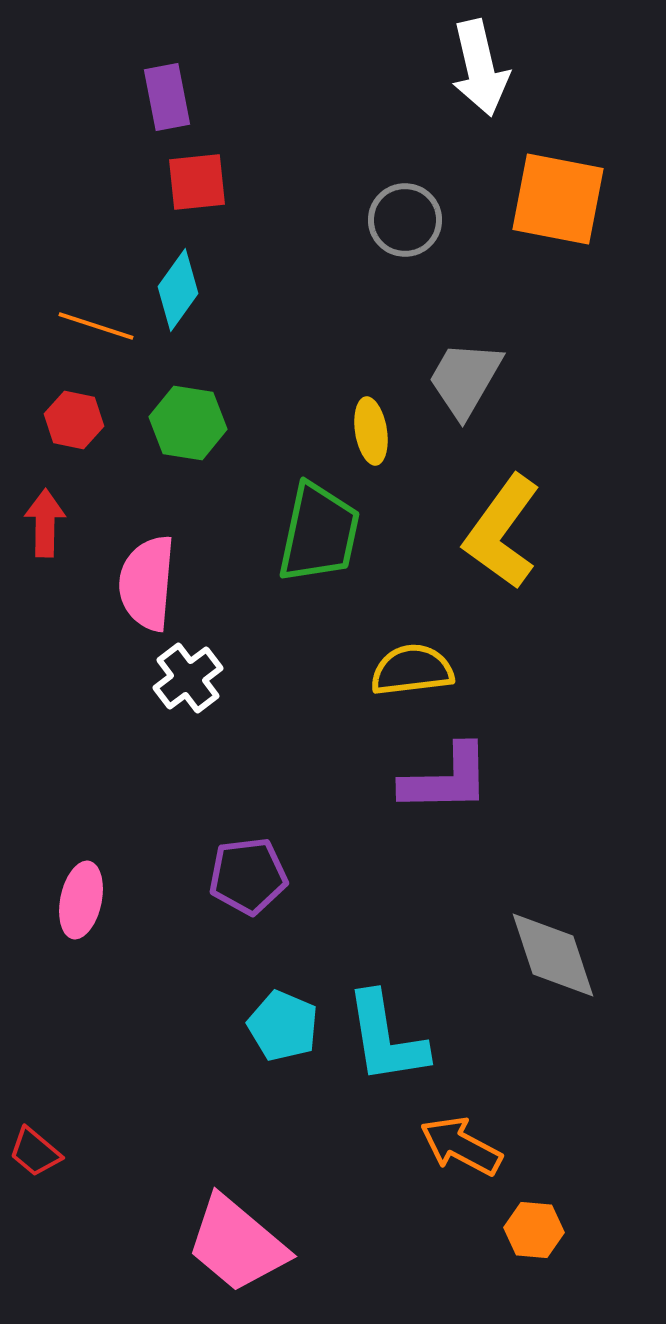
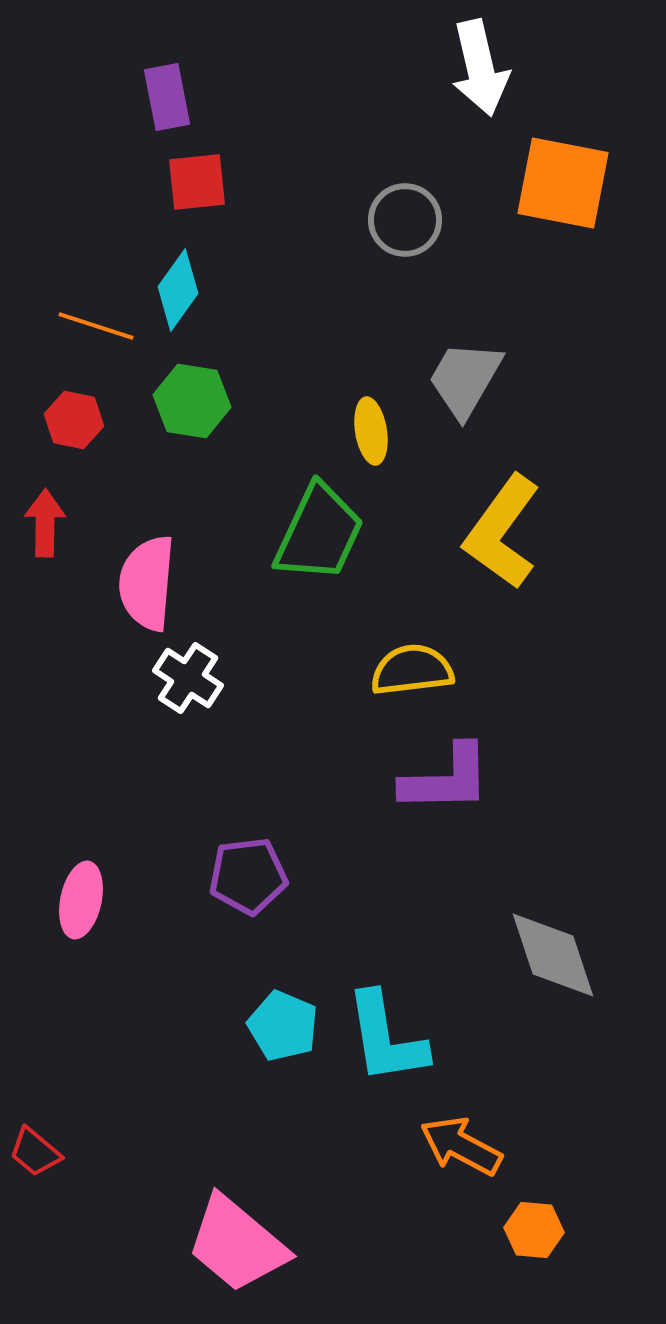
orange square: moved 5 px right, 16 px up
green hexagon: moved 4 px right, 22 px up
green trapezoid: rotated 13 degrees clockwise
white cross: rotated 20 degrees counterclockwise
